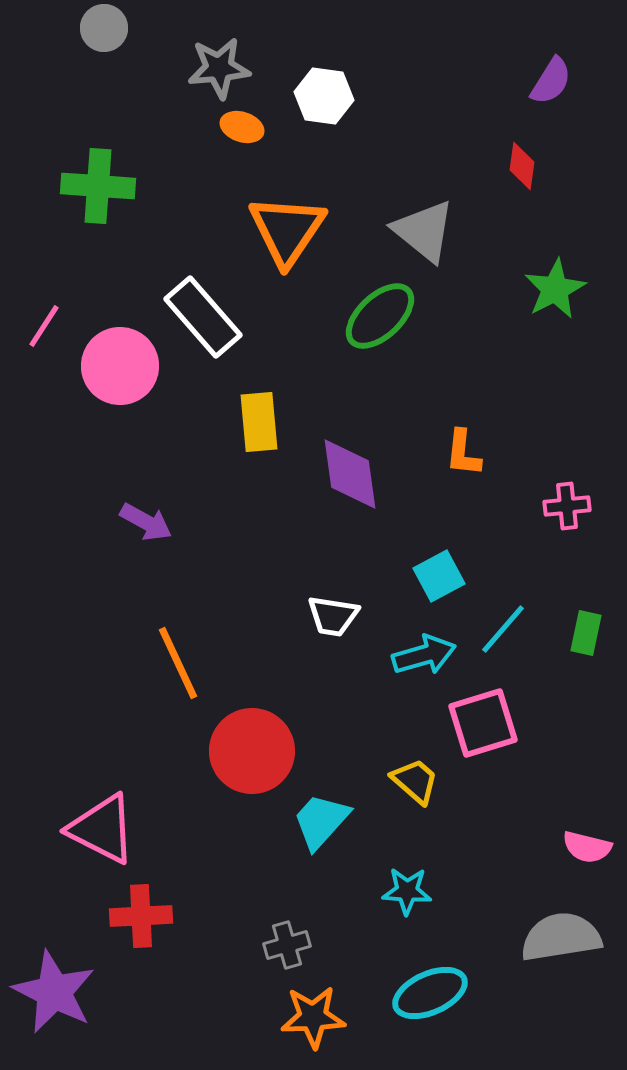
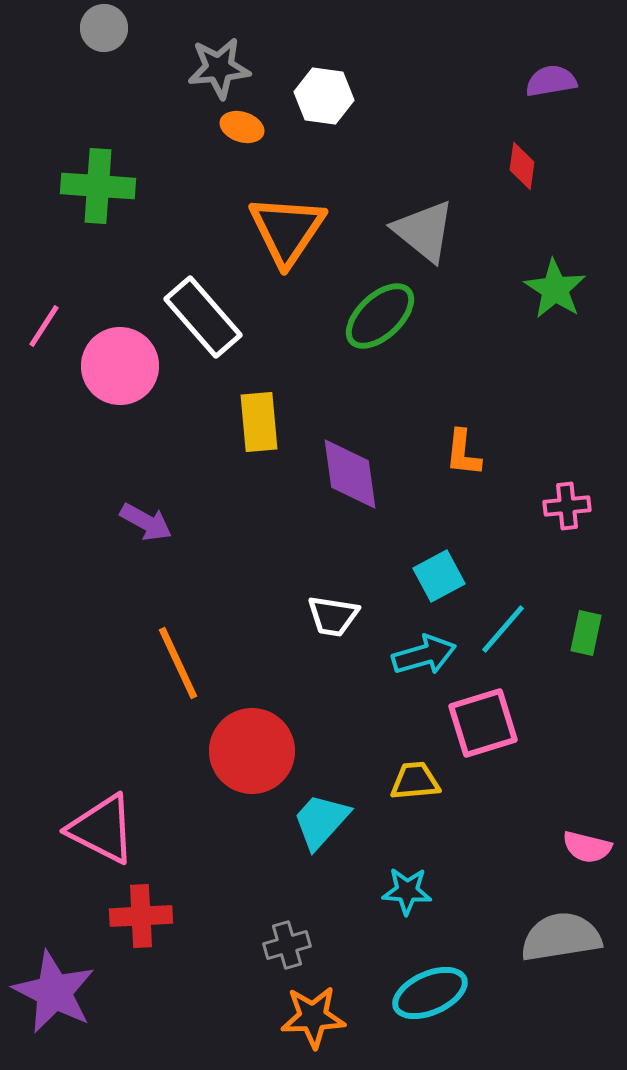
purple semicircle: rotated 132 degrees counterclockwise
green star: rotated 12 degrees counterclockwise
yellow trapezoid: rotated 46 degrees counterclockwise
